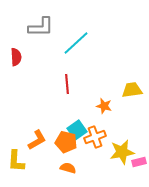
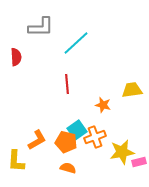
orange star: moved 1 px left, 1 px up
